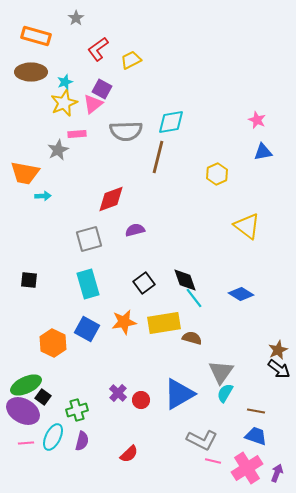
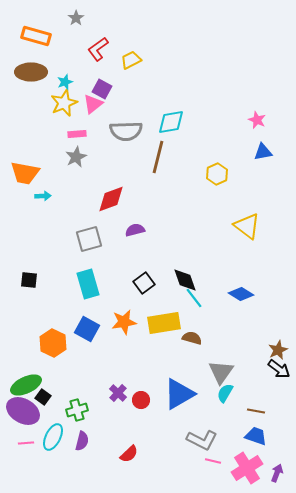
gray star at (58, 150): moved 18 px right, 7 px down
